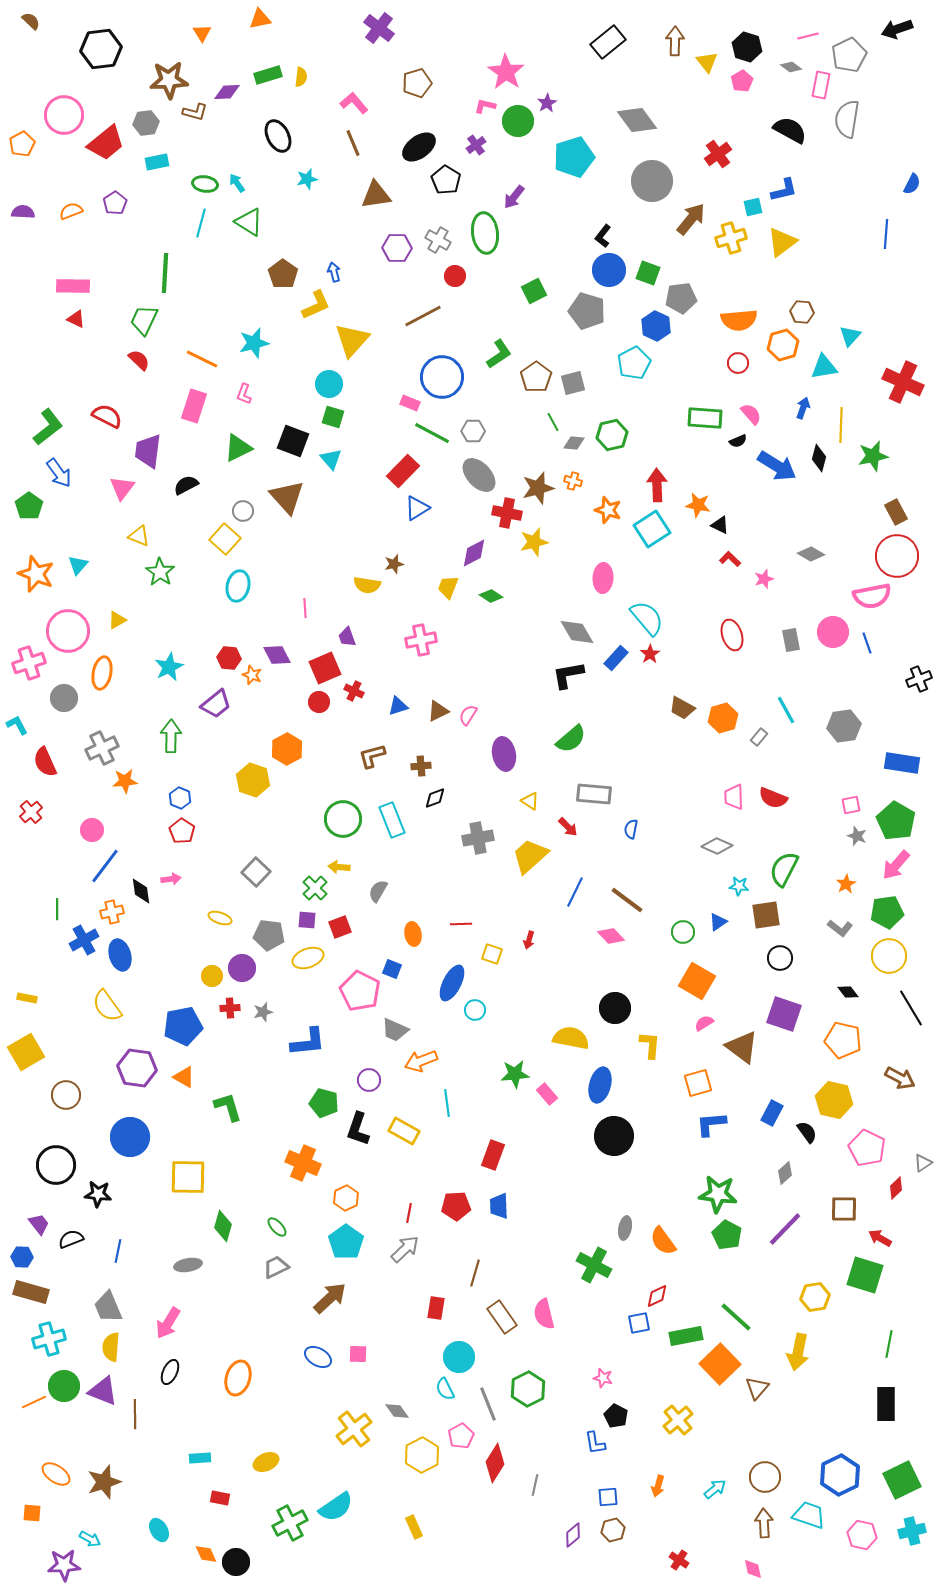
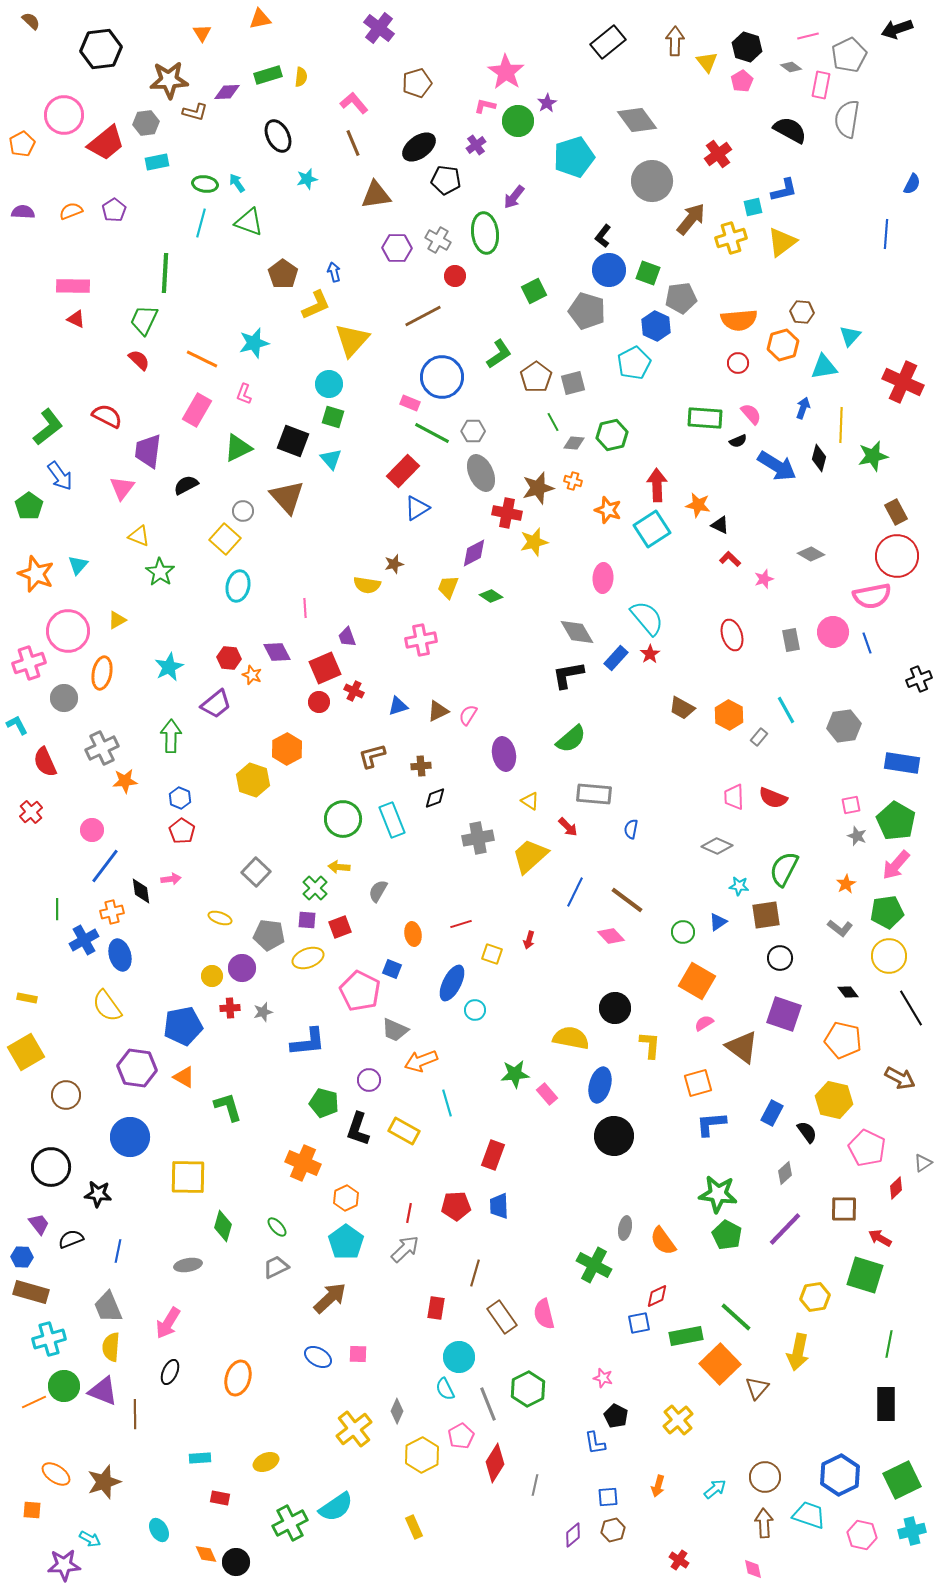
black pentagon at (446, 180): rotated 24 degrees counterclockwise
purple pentagon at (115, 203): moved 1 px left, 7 px down
green triangle at (249, 222): rotated 12 degrees counterclockwise
pink rectangle at (194, 406): moved 3 px right, 4 px down; rotated 12 degrees clockwise
blue arrow at (59, 473): moved 1 px right, 3 px down
gray ellipse at (479, 475): moved 2 px right, 2 px up; rotated 18 degrees clockwise
purple diamond at (277, 655): moved 3 px up
orange hexagon at (723, 718): moved 6 px right, 3 px up; rotated 16 degrees counterclockwise
red line at (461, 924): rotated 15 degrees counterclockwise
cyan line at (447, 1103): rotated 8 degrees counterclockwise
black circle at (56, 1165): moved 5 px left, 2 px down
gray diamond at (397, 1411): rotated 60 degrees clockwise
orange square at (32, 1513): moved 3 px up
